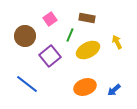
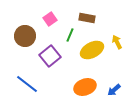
yellow ellipse: moved 4 px right
